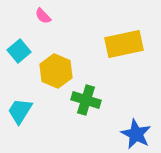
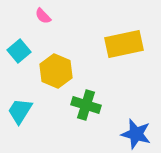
green cross: moved 5 px down
blue star: rotated 12 degrees counterclockwise
